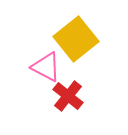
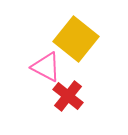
yellow square: rotated 12 degrees counterclockwise
